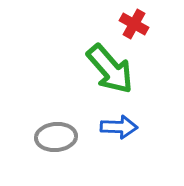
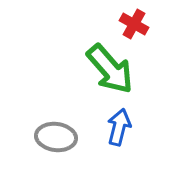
blue arrow: rotated 78 degrees counterclockwise
gray ellipse: rotated 12 degrees clockwise
